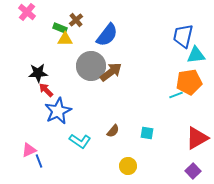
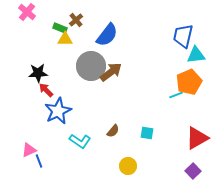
orange pentagon: rotated 15 degrees counterclockwise
